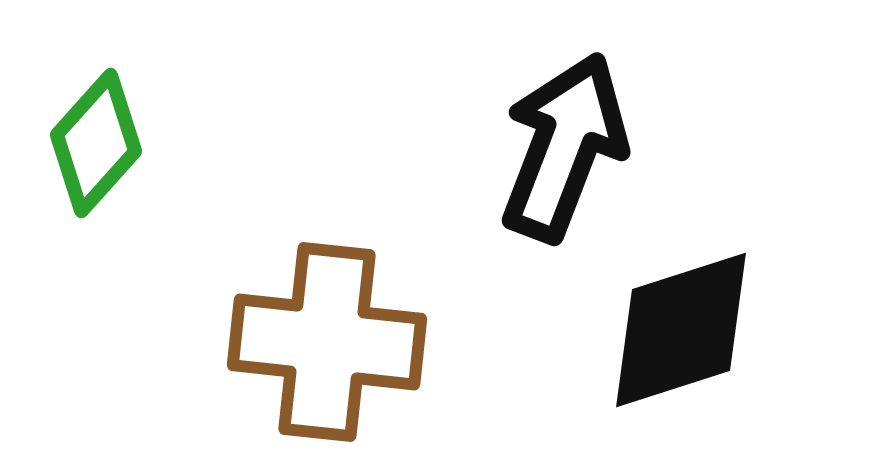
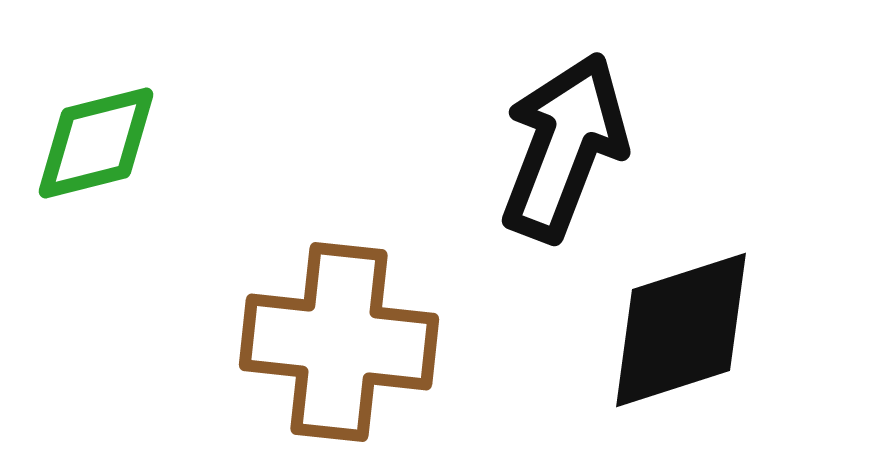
green diamond: rotated 34 degrees clockwise
brown cross: moved 12 px right
